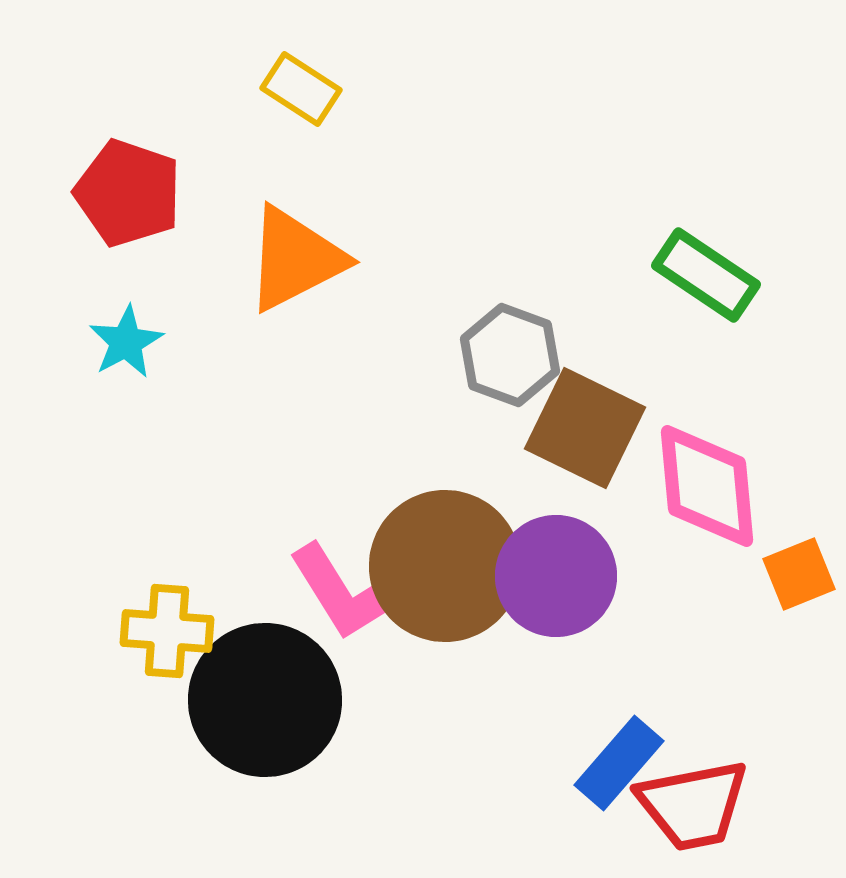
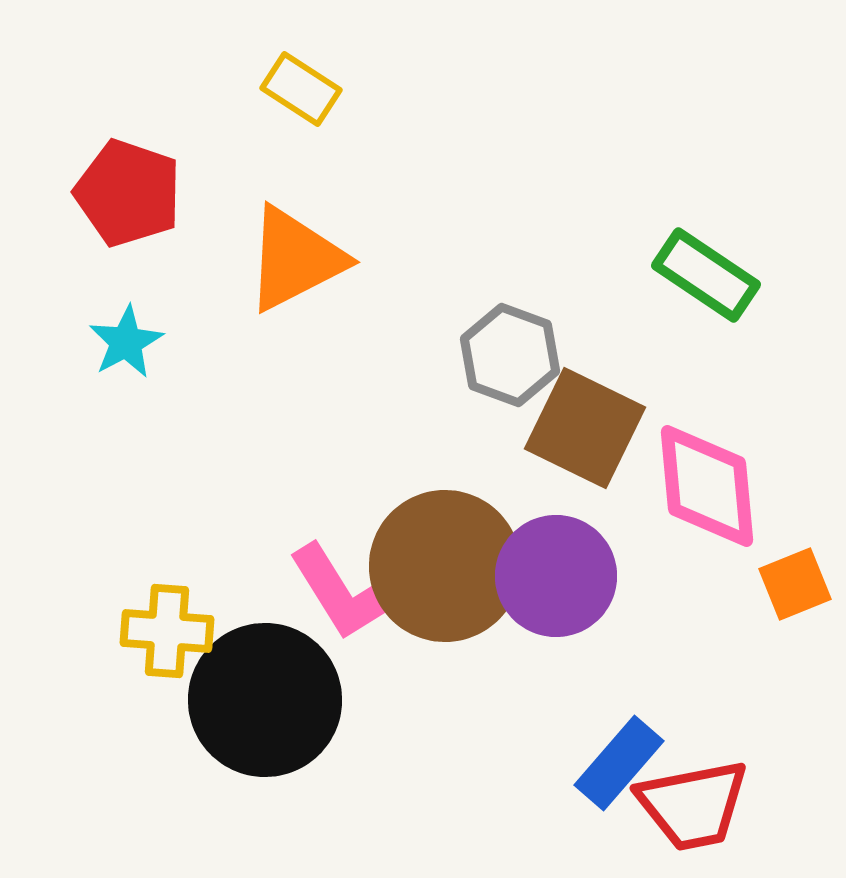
orange square: moved 4 px left, 10 px down
